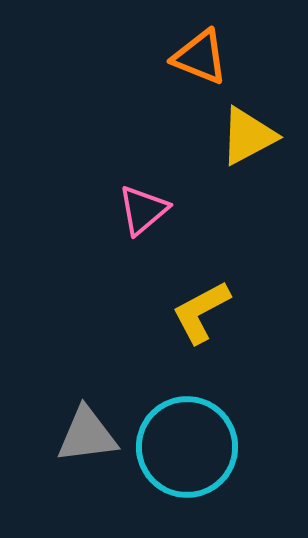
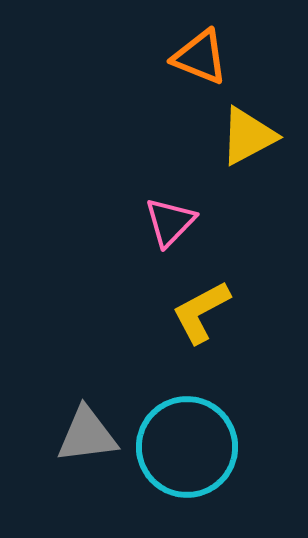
pink triangle: moved 27 px right, 12 px down; rotated 6 degrees counterclockwise
